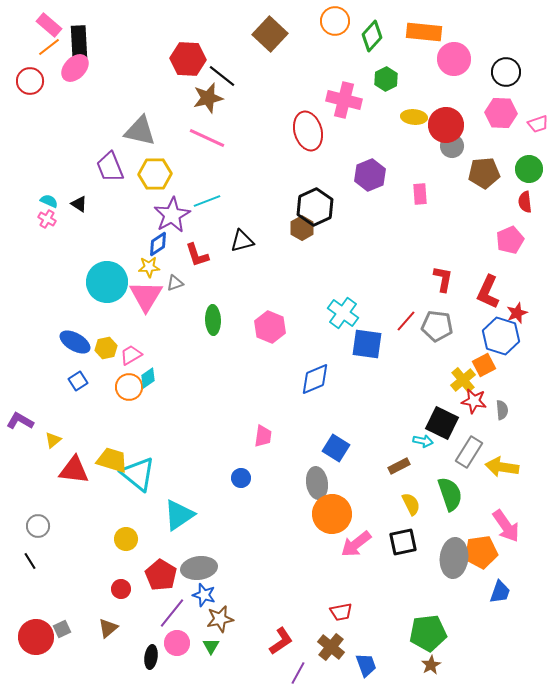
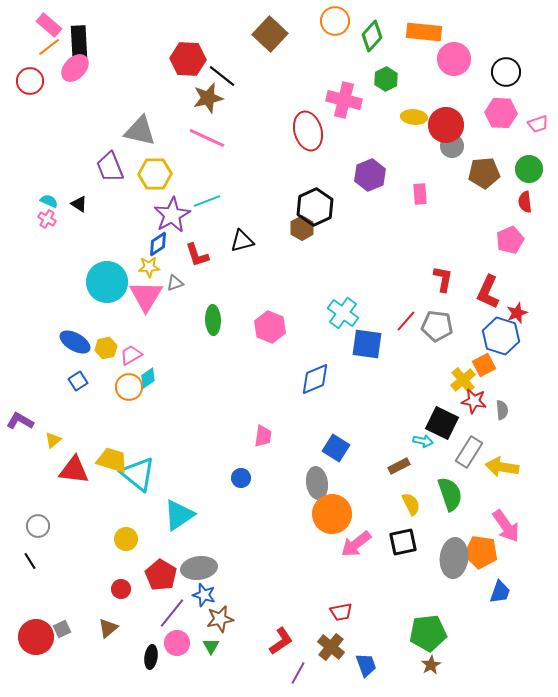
orange pentagon at (481, 552): rotated 16 degrees clockwise
